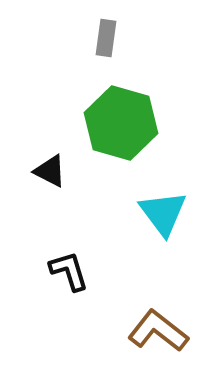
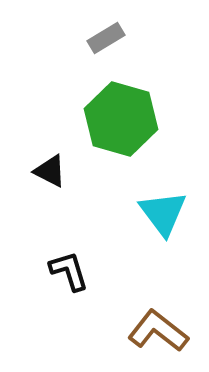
gray rectangle: rotated 51 degrees clockwise
green hexagon: moved 4 px up
